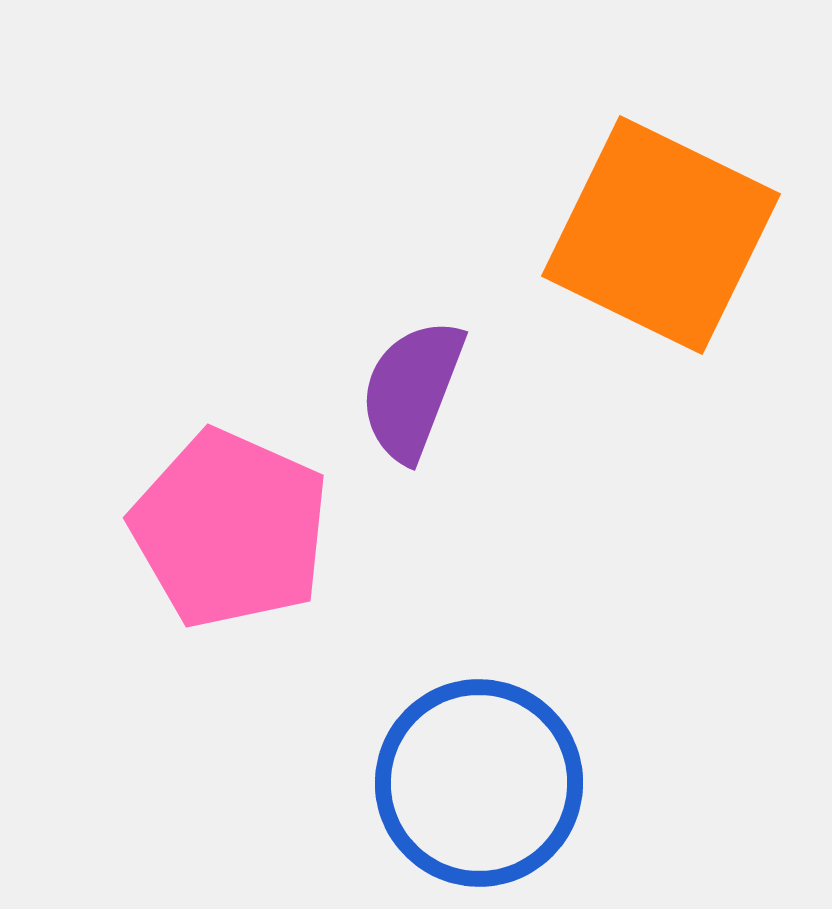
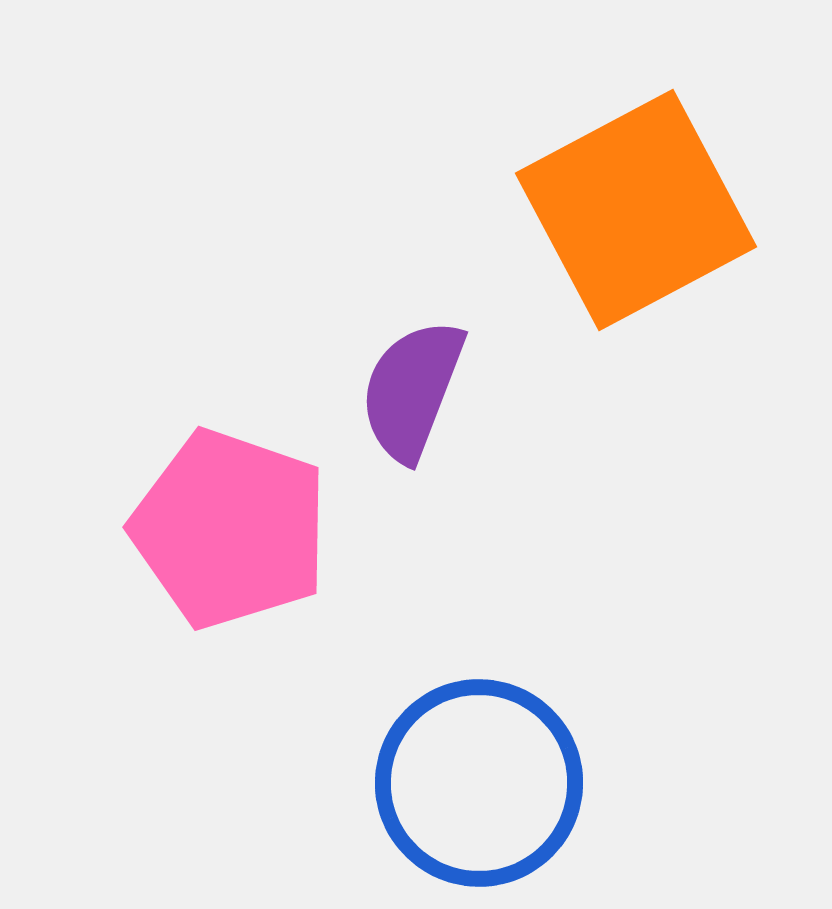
orange square: moved 25 px left, 25 px up; rotated 36 degrees clockwise
pink pentagon: rotated 5 degrees counterclockwise
